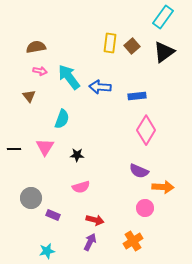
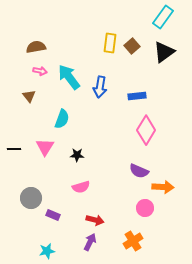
blue arrow: rotated 85 degrees counterclockwise
